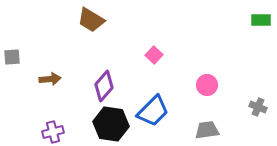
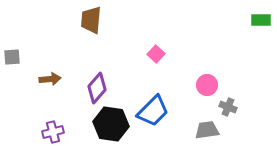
brown trapezoid: rotated 64 degrees clockwise
pink square: moved 2 px right, 1 px up
purple diamond: moved 7 px left, 2 px down
gray cross: moved 30 px left
